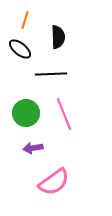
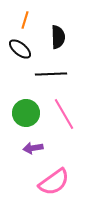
pink line: rotated 8 degrees counterclockwise
